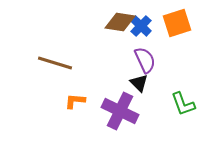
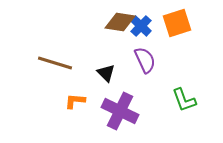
black triangle: moved 33 px left, 10 px up
green L-shape: moved 1 px right, 4 px up
